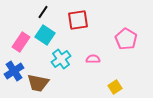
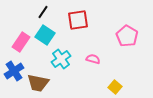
pink pentagon: moved 1 px right, 3 px up
pink semicircle: rotated 16 degrees clockwise
yellow square: rotated 16 degrees counterclockwise
